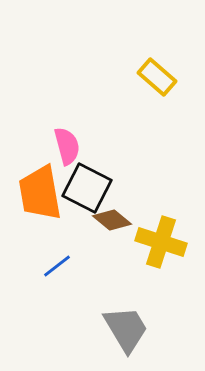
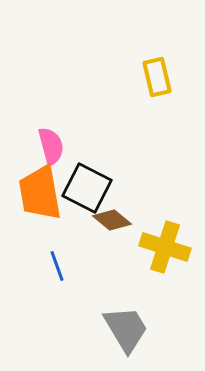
yellow rectangle: rotated 36 degrees clockwise
pink semicircle: moved 16 px left
yellow cross: moved 4 px right, 5 px down
blue line: rotated 72 degrees counterclockwise
